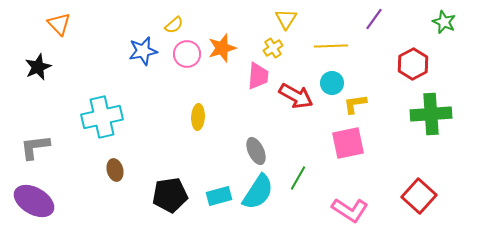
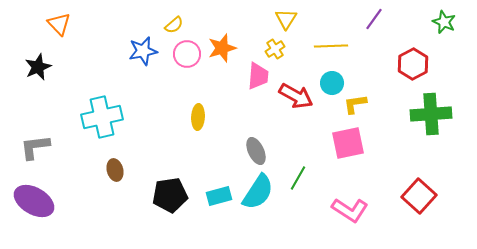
yellow cross: moved 2 px right, 1 px down
